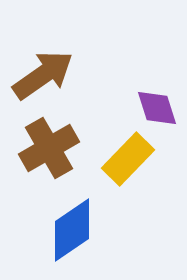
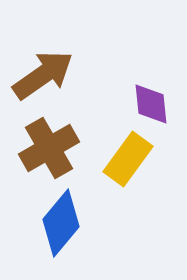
purple diamond: moved 6 px left, 4 px up; rotated 12 degrees clockwise
yellow rectangle: rotated 8 degrees counterclockwise
blue diamond: moved 11 px left, 7 px up; rotated 16 degrees counterclockwise
